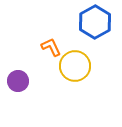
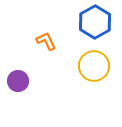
orange L-shape: moved 5 px left, 6 px up
yellow circle: moved 19 px right
